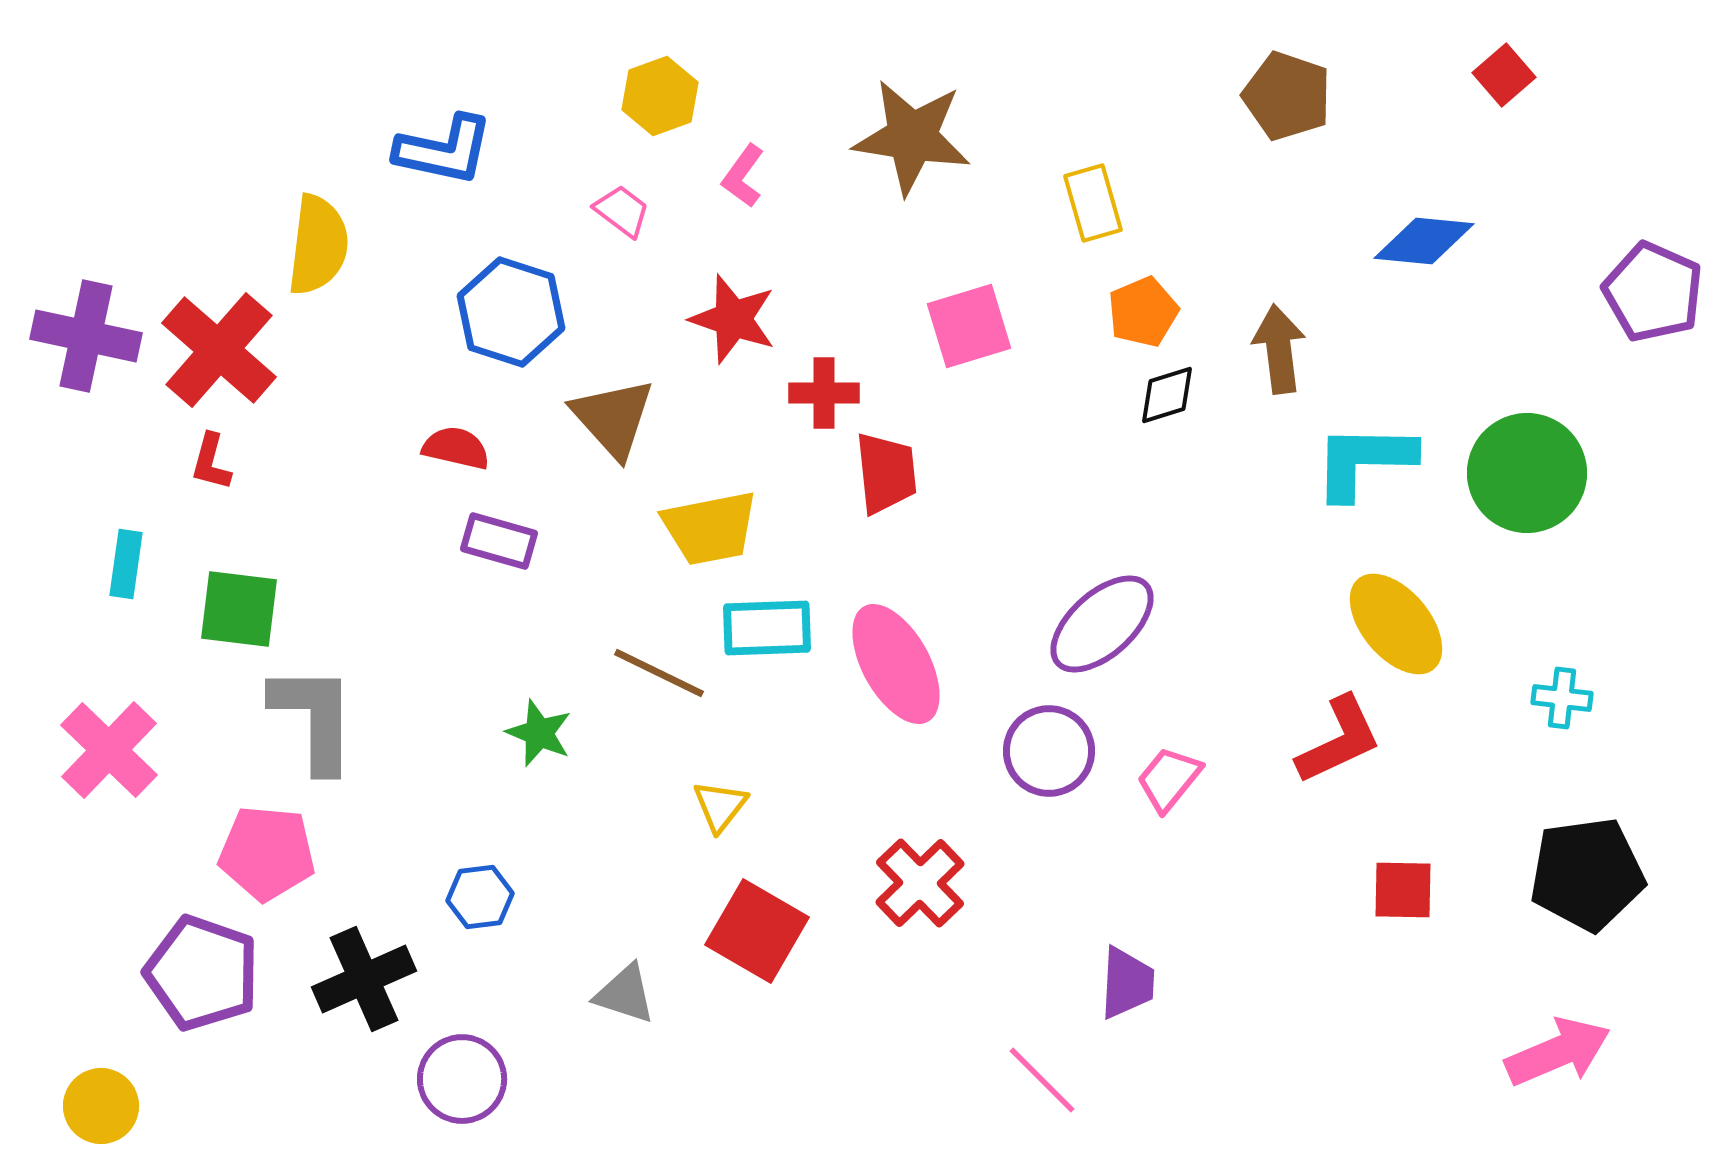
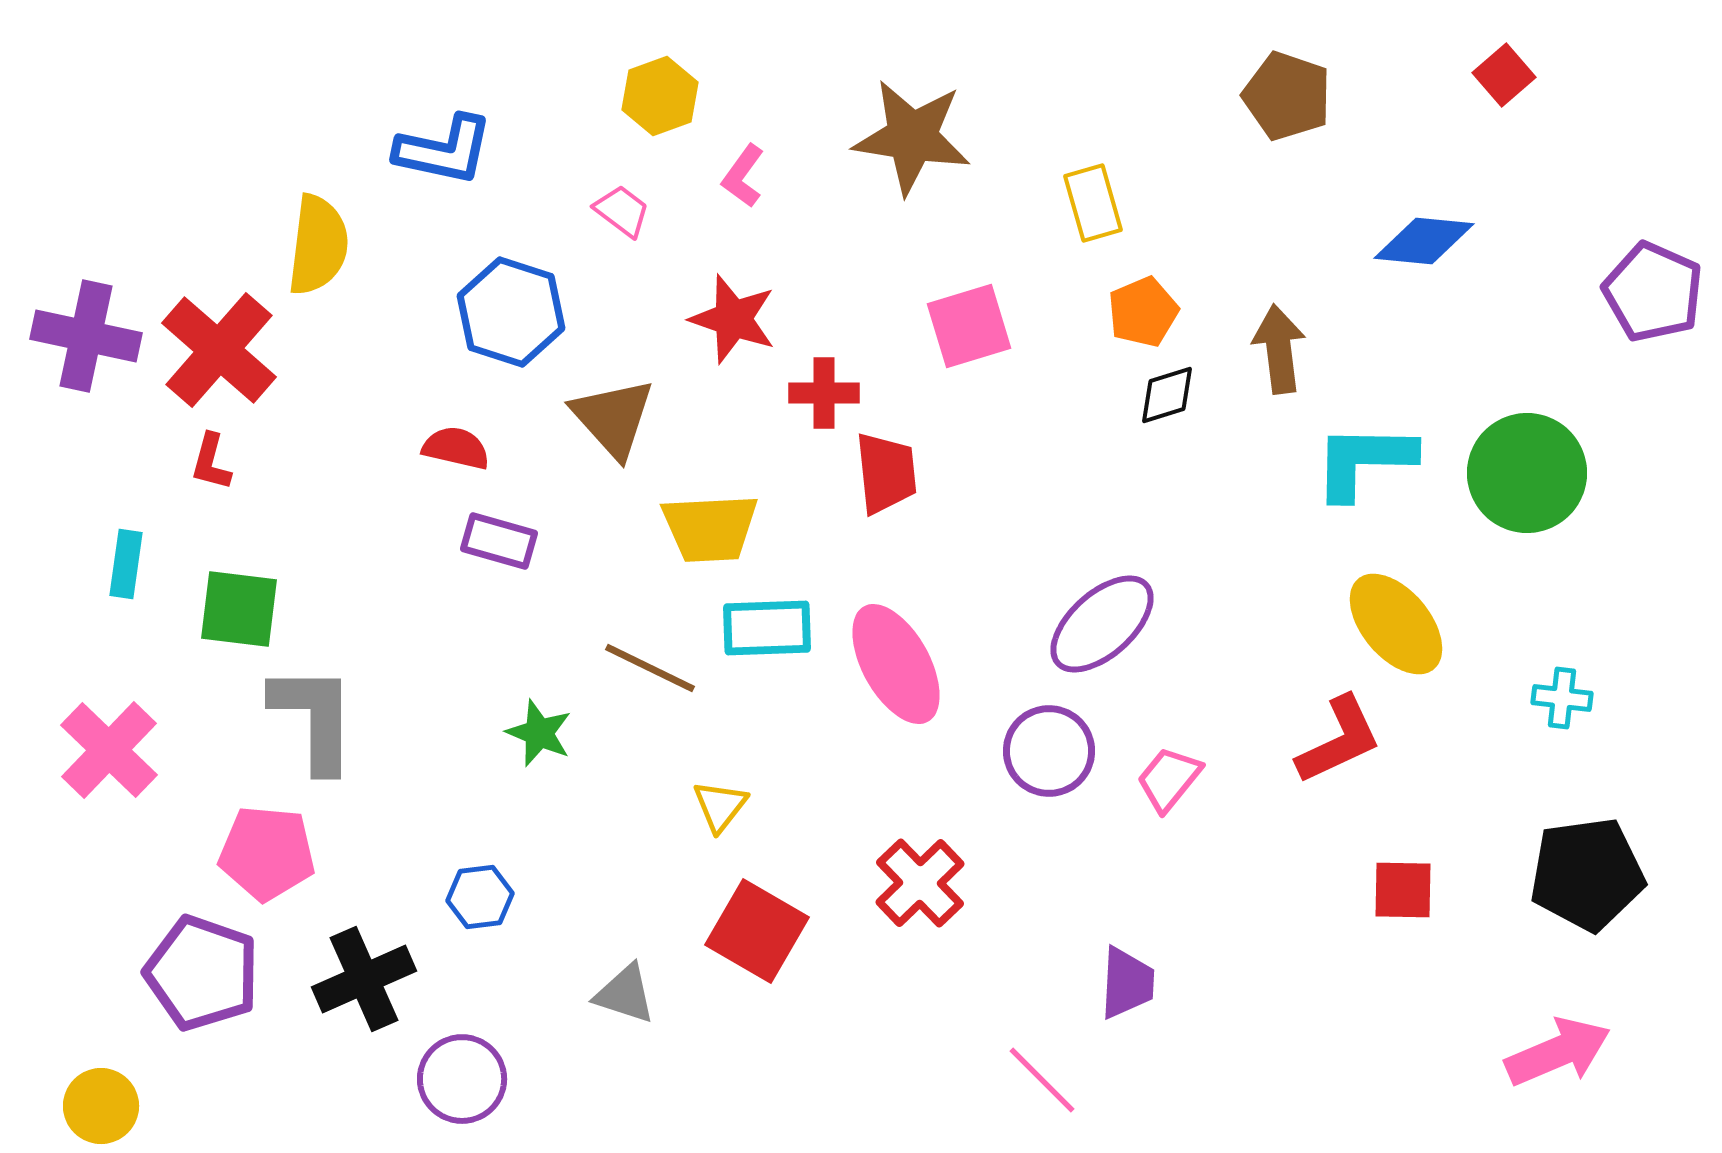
yellow trapezoid at (710, 528): rotated 8 degrees clockwise
brown line at (659, 673): moved 9 px left, 5 px up
